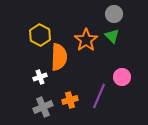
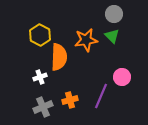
orange star: rotated 25 degrees clockwise
purple line: moved 2 px right
